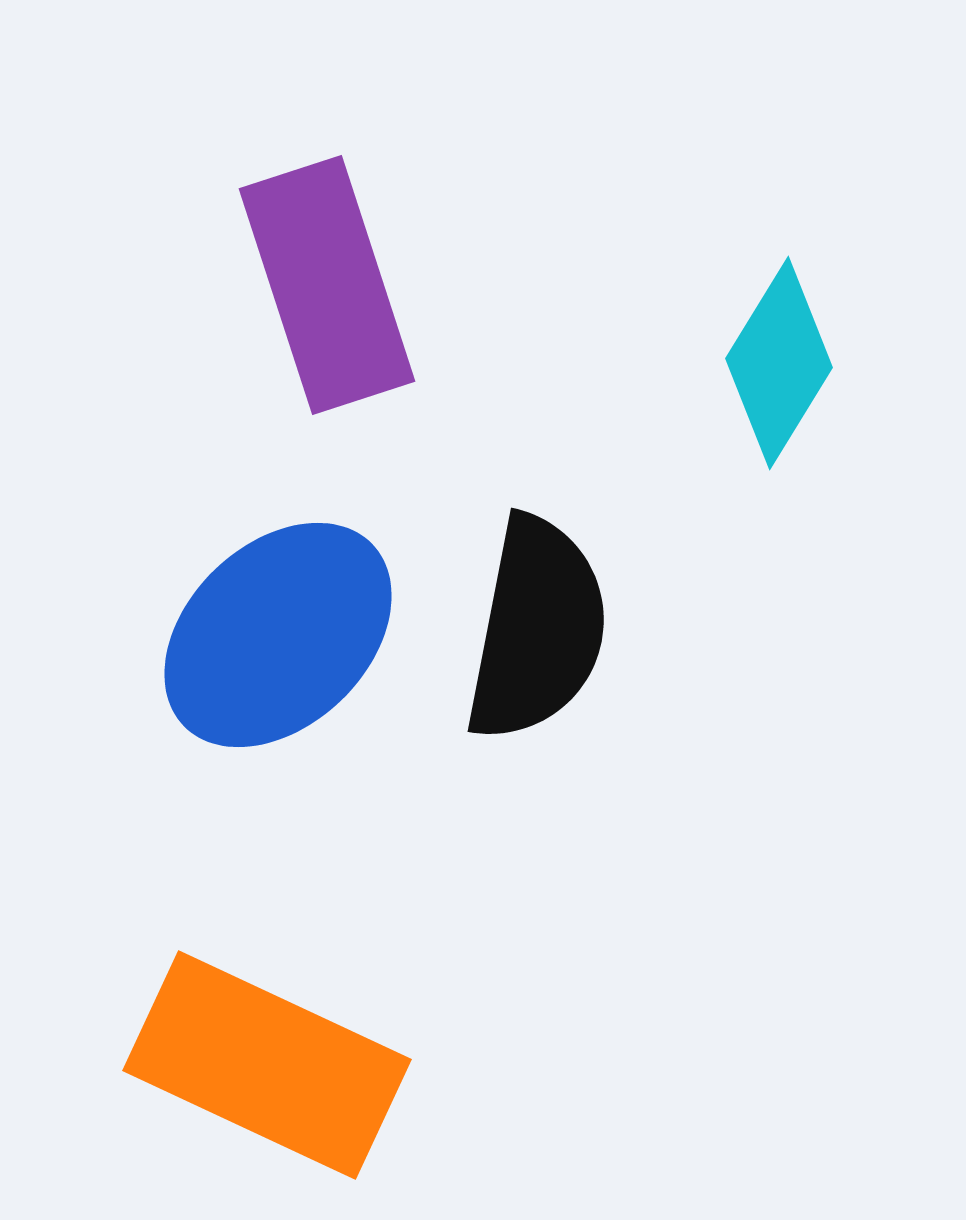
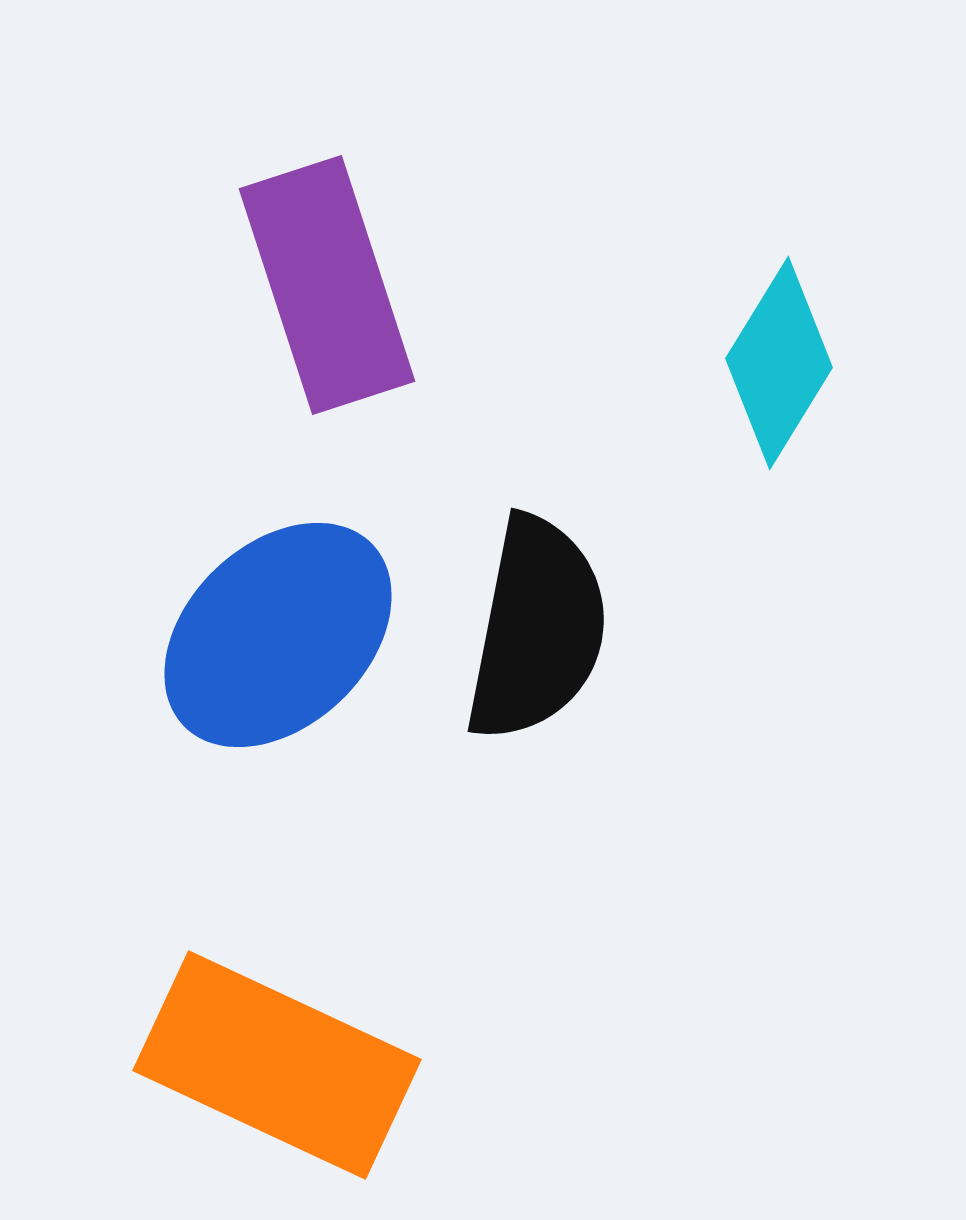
orange rectangle: moved 10 px right
